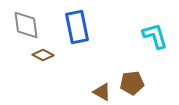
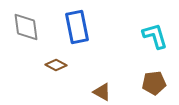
gray diamond: moved 2 px down
brown diamond: moved 13 px right, 10 px down
brown pentagon: moved 22 px right
